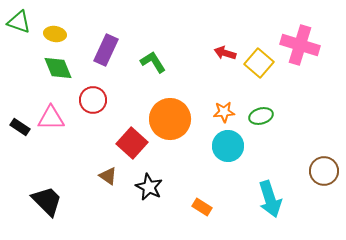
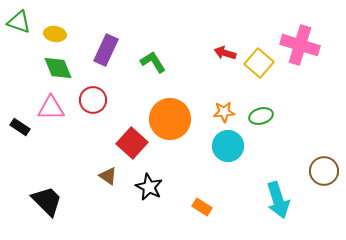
pink triangle: moved 10 px up
cyan arrow: moved 8 px right, 1 px down
